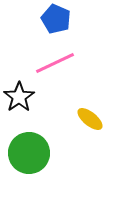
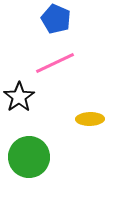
yellow ellipse: rotated 40 degrees counterclockwise
green circle: moved 4 px down
